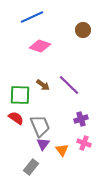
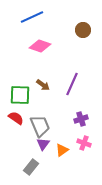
purple line: moved 3 px right, 1 px up; rotated 70 degrees clockwise
orange triangle: rotated 32 degrees clockwise
